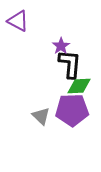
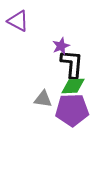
purple star: rotated 12 degrees clockwise
black L-shape: moved 2 px right
green diamond: moved 6 px left
gray triangle: moved 2 px right, 17 px up; rotated 36 degrees counterclockwise
